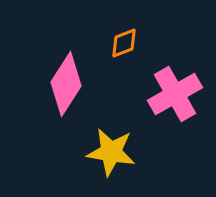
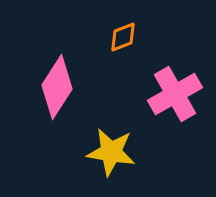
orange diamond: moved 1 px left, 6 px up
pink diamond: moved 9 px left, 3 px down
